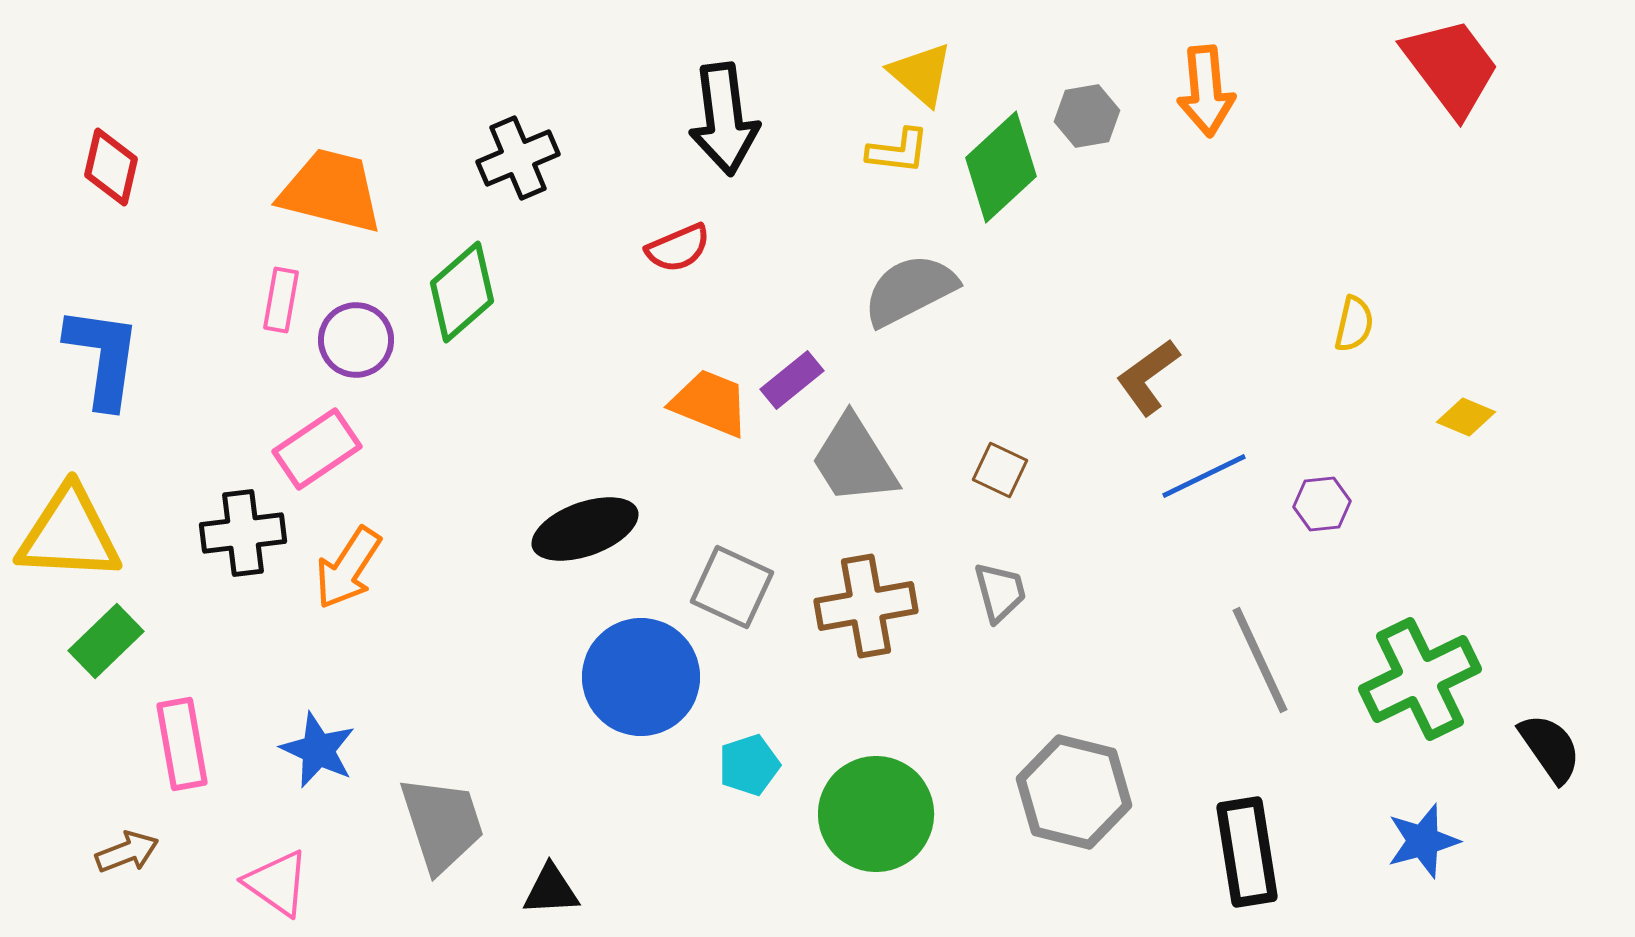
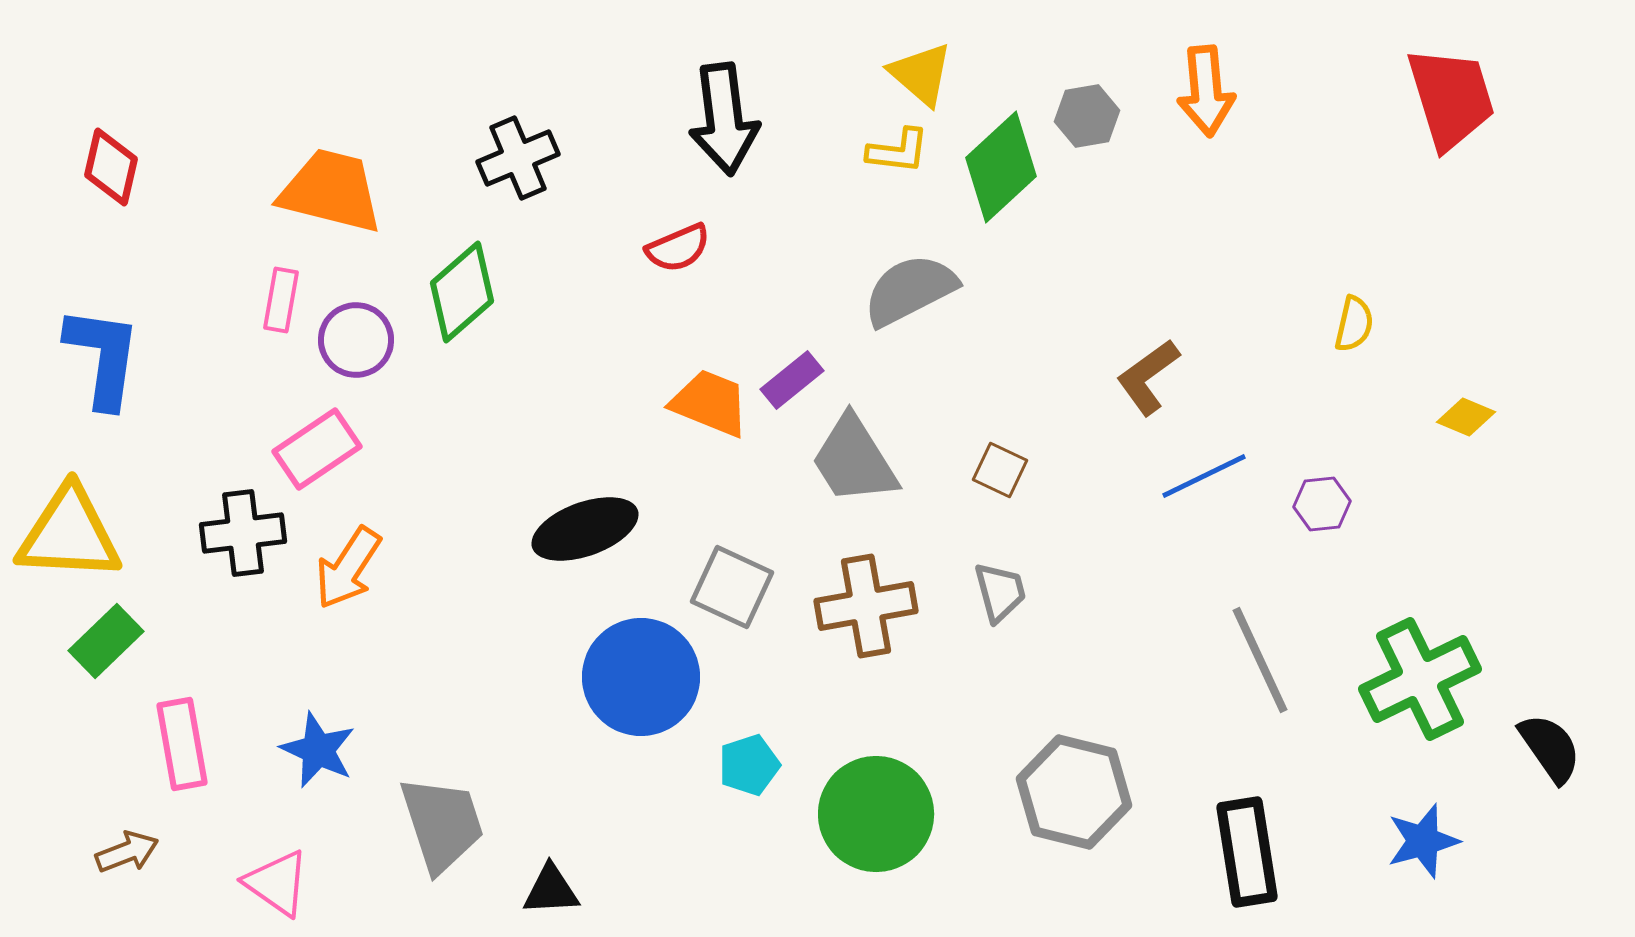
red trapezoid at (1451, 67): moved 31 px down; rotated 20 degrees clockwise
